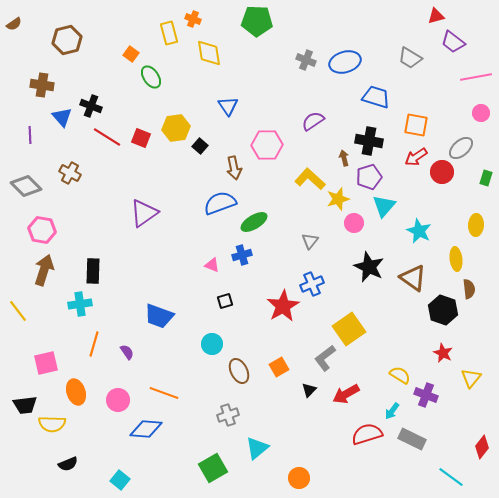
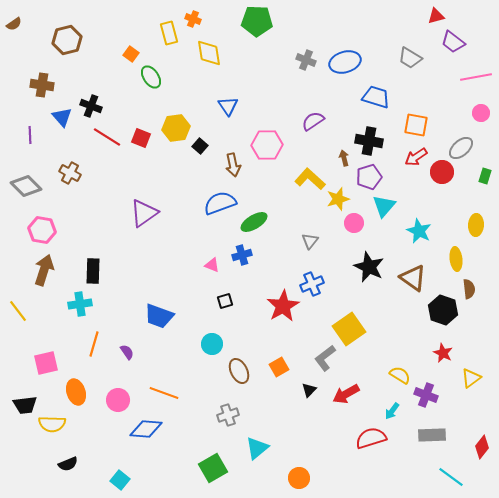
brown arrow at (234, 168): moved 1 px left, 3 px up
green rectangle at (486, 178): moved 1 px left, 2 px up
yellow triangle at (471, 378): rotated 15 degrees clockwise
red semicircle at (367, 434): moved 4 px right, 4 px down
gray rectangle at (412, 439): moved 20 px right, 4 px up; rotated 28 degrees counterclockwise
